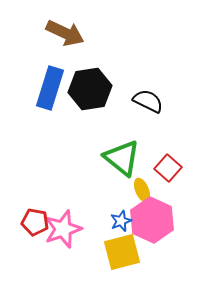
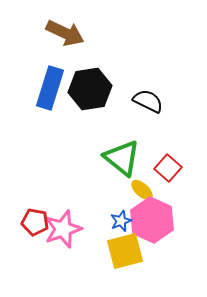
yellow ellipse: rotated 25 degrees counterclockwise
yellow square: moved 3 px right, 1 px up
